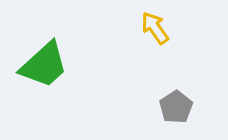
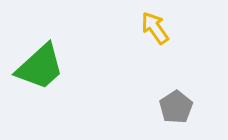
green trapezoid: moved 4 px left, 2 px down
